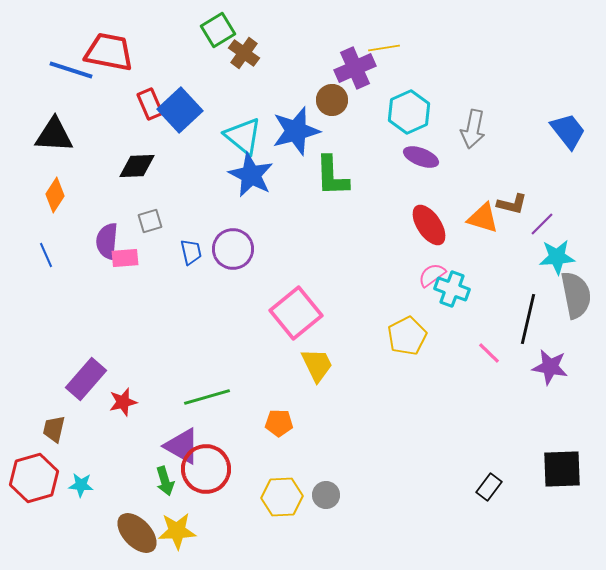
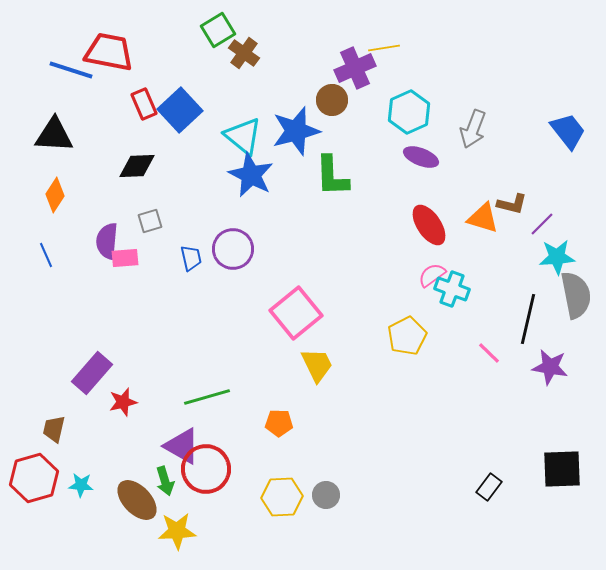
red rectangle at (150, 104): moved 6 px left
gray arrow at (473, 129): rotated 9 degrees clockwise
blue trapezoid at (191, 252): moved 6 px down
purple rectangle at (86, 379): moved 6 px right, 6 px up
brown ellipse at (137, 533): moved 33 px up
